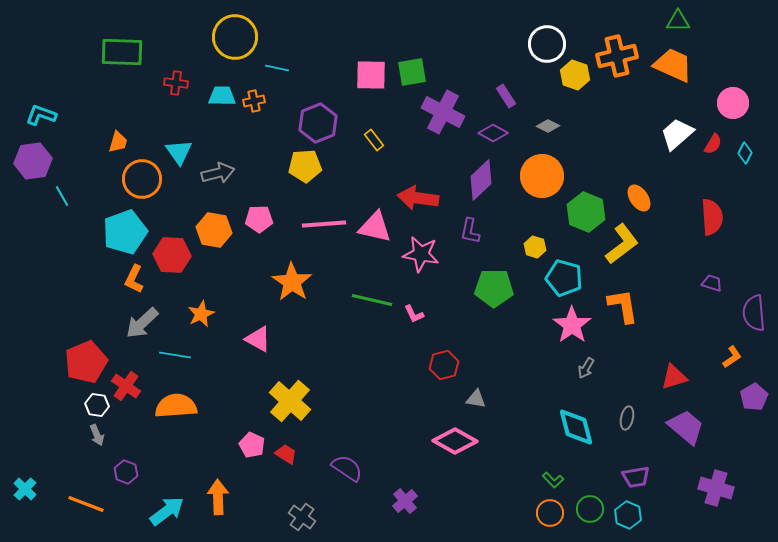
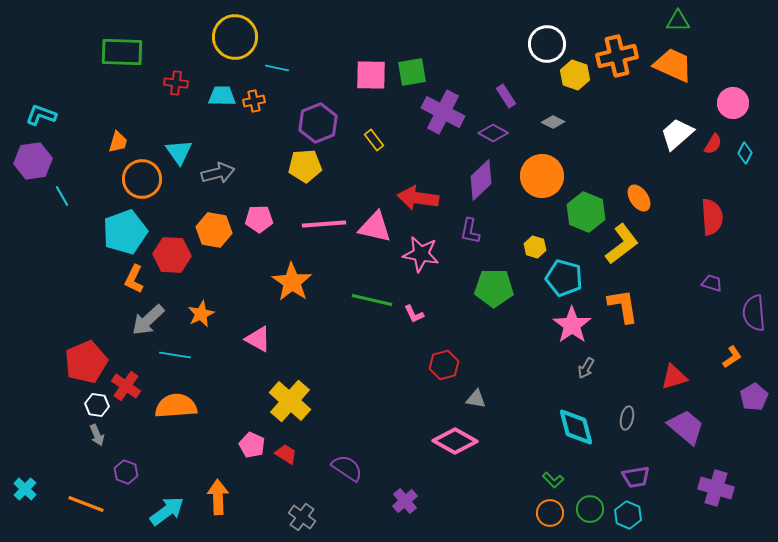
gray diamond at (548, 126): moved 5 px right, 4 px up
gray arrow at (142, 323): moved 6 px right, 3 px up
